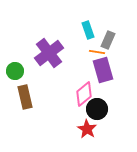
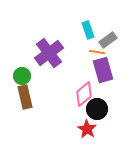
gray rectangle: rotated 30 degrees clockwise
green circle: moved 7 px right, 5 px down
